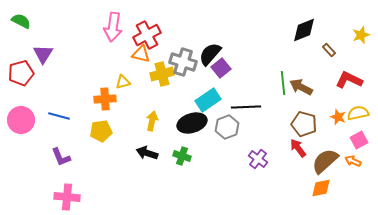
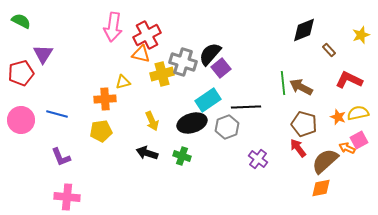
blue line: moved 2 px left, 2 px up
yellow arrow: rotated 144 degrees clockwise
orange arrow: moved 6 px left, 13 px up
